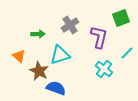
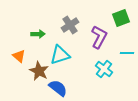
purple L-shape: rotated 15 degrees clockwise
cyan line: rotated 48 degrees clockwise
blue semicircle: moved 2 px right; rotated 18 degrees clockwise
